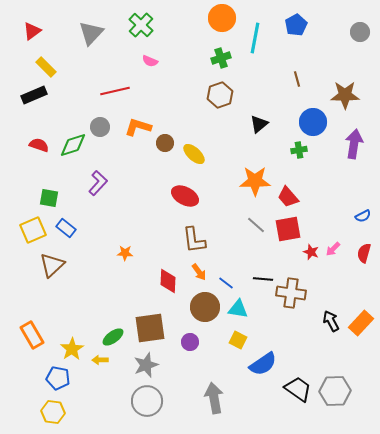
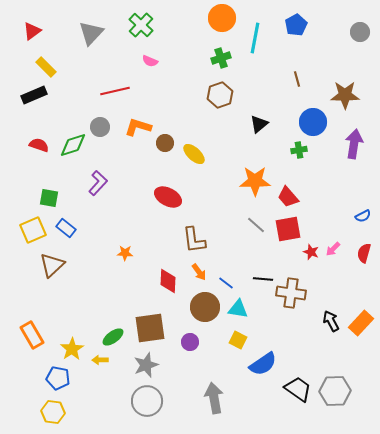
red ellipse at (185, 196): moved 17 px left, 1 px down
